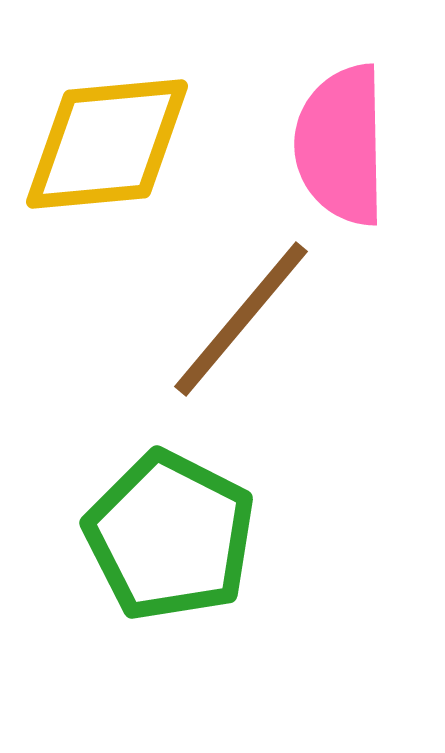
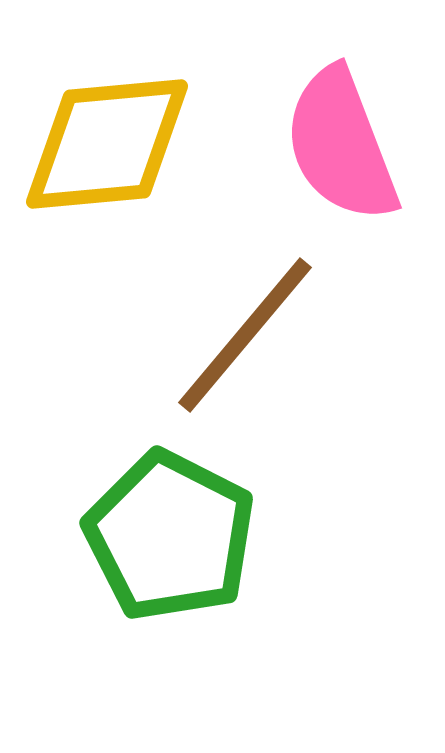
pink semicircle: rotated 20 degrees counterclockwise
brown line: moved 4 px right, 16 px down
